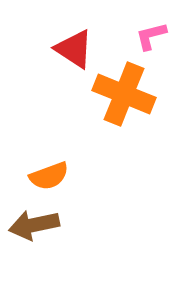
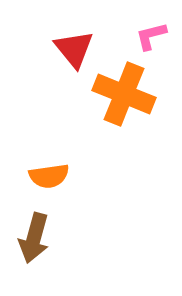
red triangle: rotated 18 degrees clockwise
orange semicircle: rotated 12 degrees clockwise
brown arrow: moved 13 px down; rotated 63 degrees counterclockwise
